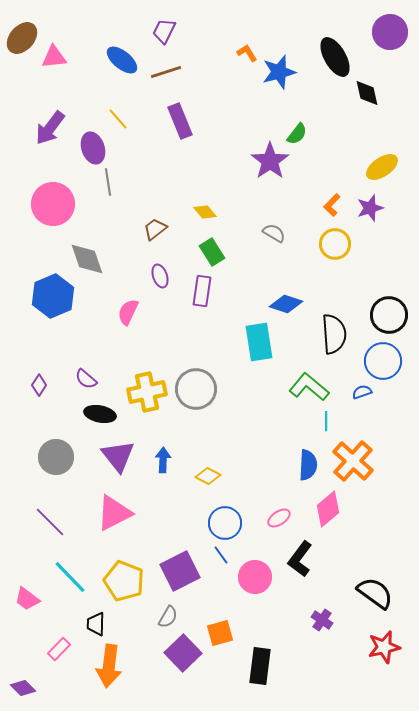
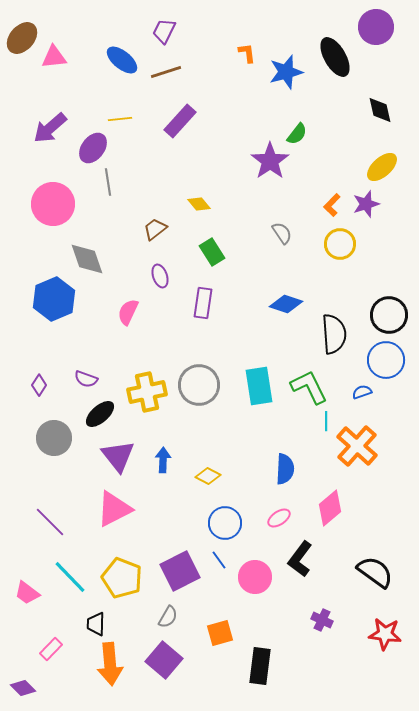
purple circle at (390, 32): moved 14 px left, 5 px up
orange L-shape at (247, 53): rotated 25 degrees clockwise
blue star at (279, 72): moved 7 px right
black diamond at (367, 93): moved 13 px right, 17 px down
yellow line at (118, 119): moved 2 px right; rotated 55 degrees counterclockwise
purple rectangle at (180, 121): rotated 64 degrees clockwise
purple arrow at (50, 128): rotated 12 degrees clockwise
purple ellipse at (93, 148): rotated 56 degrees clockwise
yellow ellipse at (382, 167): rotated 8 degrees counterclockwise
purple star at (370, 208): moved 4 px left, 4 px up
yellow diamond at (205, 212): moved 6 px left, 8 px up
gray semicircle at (274, 233): moved 8 px right; rotated 25 degrees clockwise
yellow circle at (335, 244): moved 5 px right
purple rectangle at (202, 291): moved 1 px right, 12 px down
blue hexagon at (53, 296): moved 1 px right, 3 px down
cyan rectangle at (259, 342): moved 44 px down
blue circle at (383, 361): moved 3 px right, 1 px up
purple semicircle at (86, 379): rotated 20 degrees counterclockwise
green L-shape at (309, 387): rotated 24 degrees clockwise
gray circle at (196, 389): moved 3 px right, 4 px up
black ellipse at (100, 414): rotated 52 degrees counterclockwise
gray circle at (56, 457): moved 2 px left, 19 px up
orange cross at (353, 461): moved 4 px right, 15 px up
blue semicircle at (308, 465): moved 23 px left, 4 px down
pink diamond at (328, 509): moved 2 px right, 1 px up
pink triangle at (114, 513): moved 4 px up
blue line at (221, 555): moved 2 px left, 5 px down
yellow pentagon at (124, 581): moved 2 px left, 3 px up
black semicircle at (375, 593): moved 21 px up
pink trapezoid at (27, 599): moved 6 px up
purple cross at (322, 620): rotated 10 degrees counterclockwise
red star at (384, 647): moved 1 px right, 13 px up; rotated 20 degrees clockwise
pink rectangle at (59, 649): moved 8 px left
purple square at (183, 653): moved 19 px left, 7 px down; rotated 6 degrees counterclockwise
orange arrow at (109, 666): moved 1 px right, 2 px up; rotated 12 degrees counterclockwise
